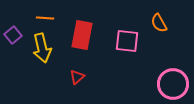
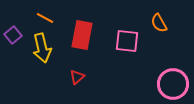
orange line: rotated 24 degrees clockwise
